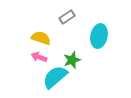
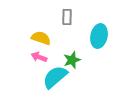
gray rectangle: rotated 56 degrees counterclockwise
